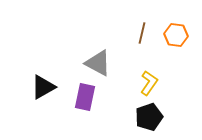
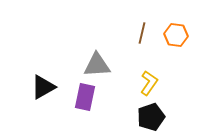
gray triangle: moved 1 px left, 2 px down; rotated 32 degrees counterclockwise
black pentagon: moved 2 px right
